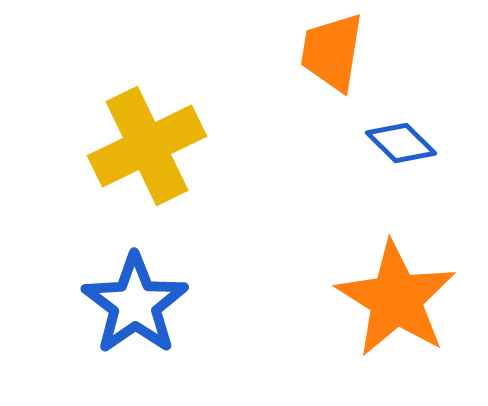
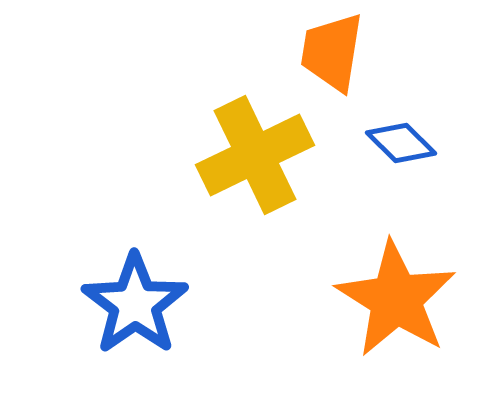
yellow cross: moved 108 px right, 9 px down
